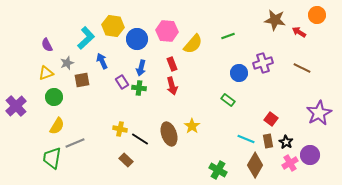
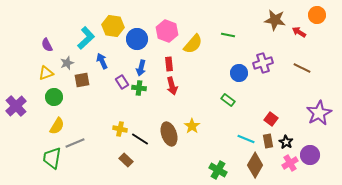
pink hexagon at (167, 31): rotated 15 degrees clockwise
green line at (228, 36): moved 1 px up; rotated 32 degrees clockwise
red rectangle at (172, 64): moved 3 px left; rotated 16 degrees clockwise
